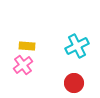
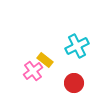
yellow rectangle: moved 18 px right, 14 px down; rotated 35 degrees clockwise
pink cross: moved 10 px right, 6 px down
